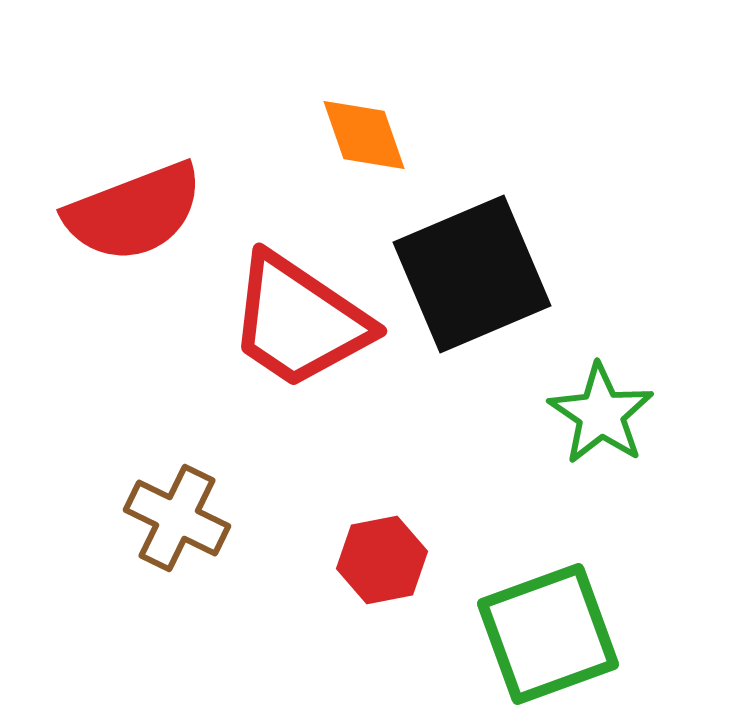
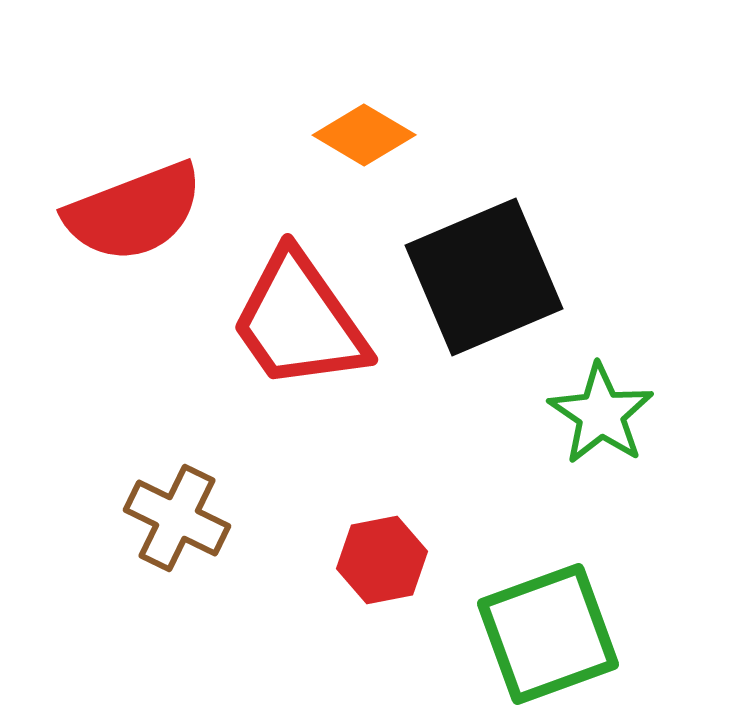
orange diamond: rotated 40 degrees counterclockwise
black square: moved 12 px right, 3 px down
red trapezoid: rotated 21 degrees clockwise
